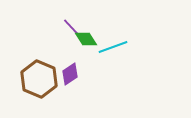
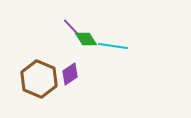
cyan line: moved 1 px up; rotated 28 degrees clockwise
